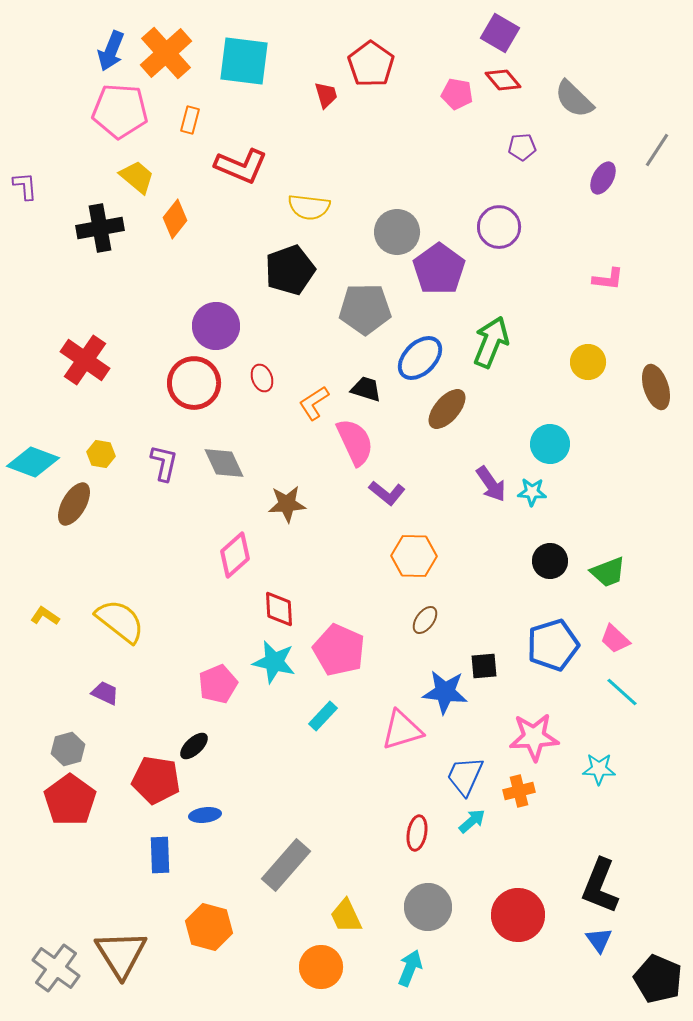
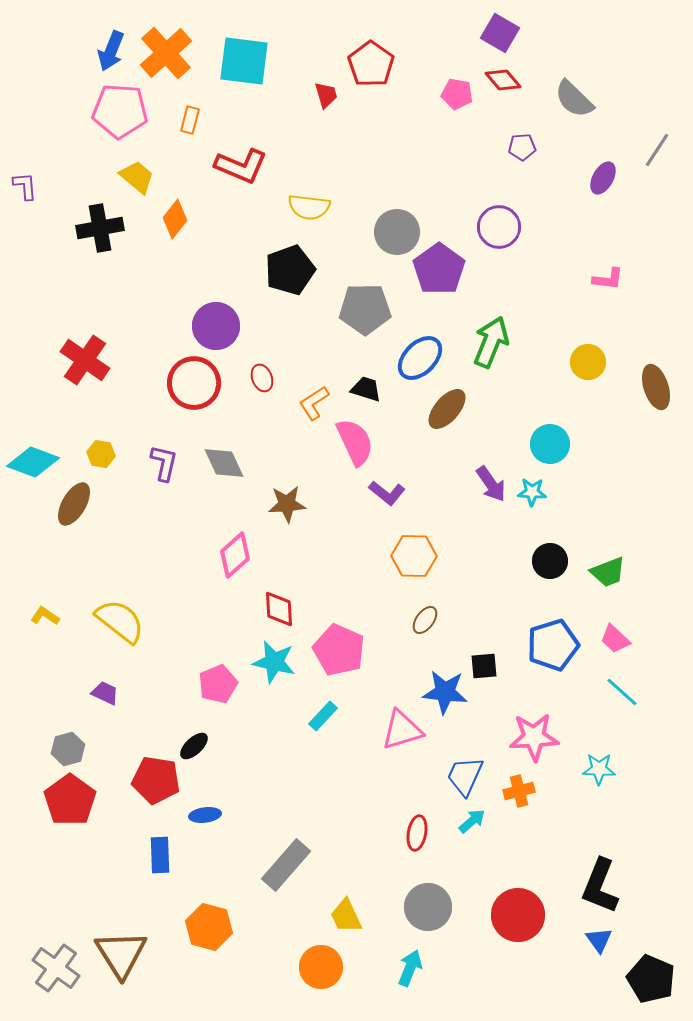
black pentagon at (658, 979): moved 7 px left
